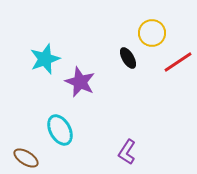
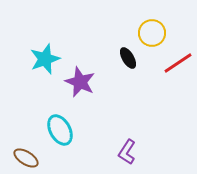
red line: moved 1 px down
